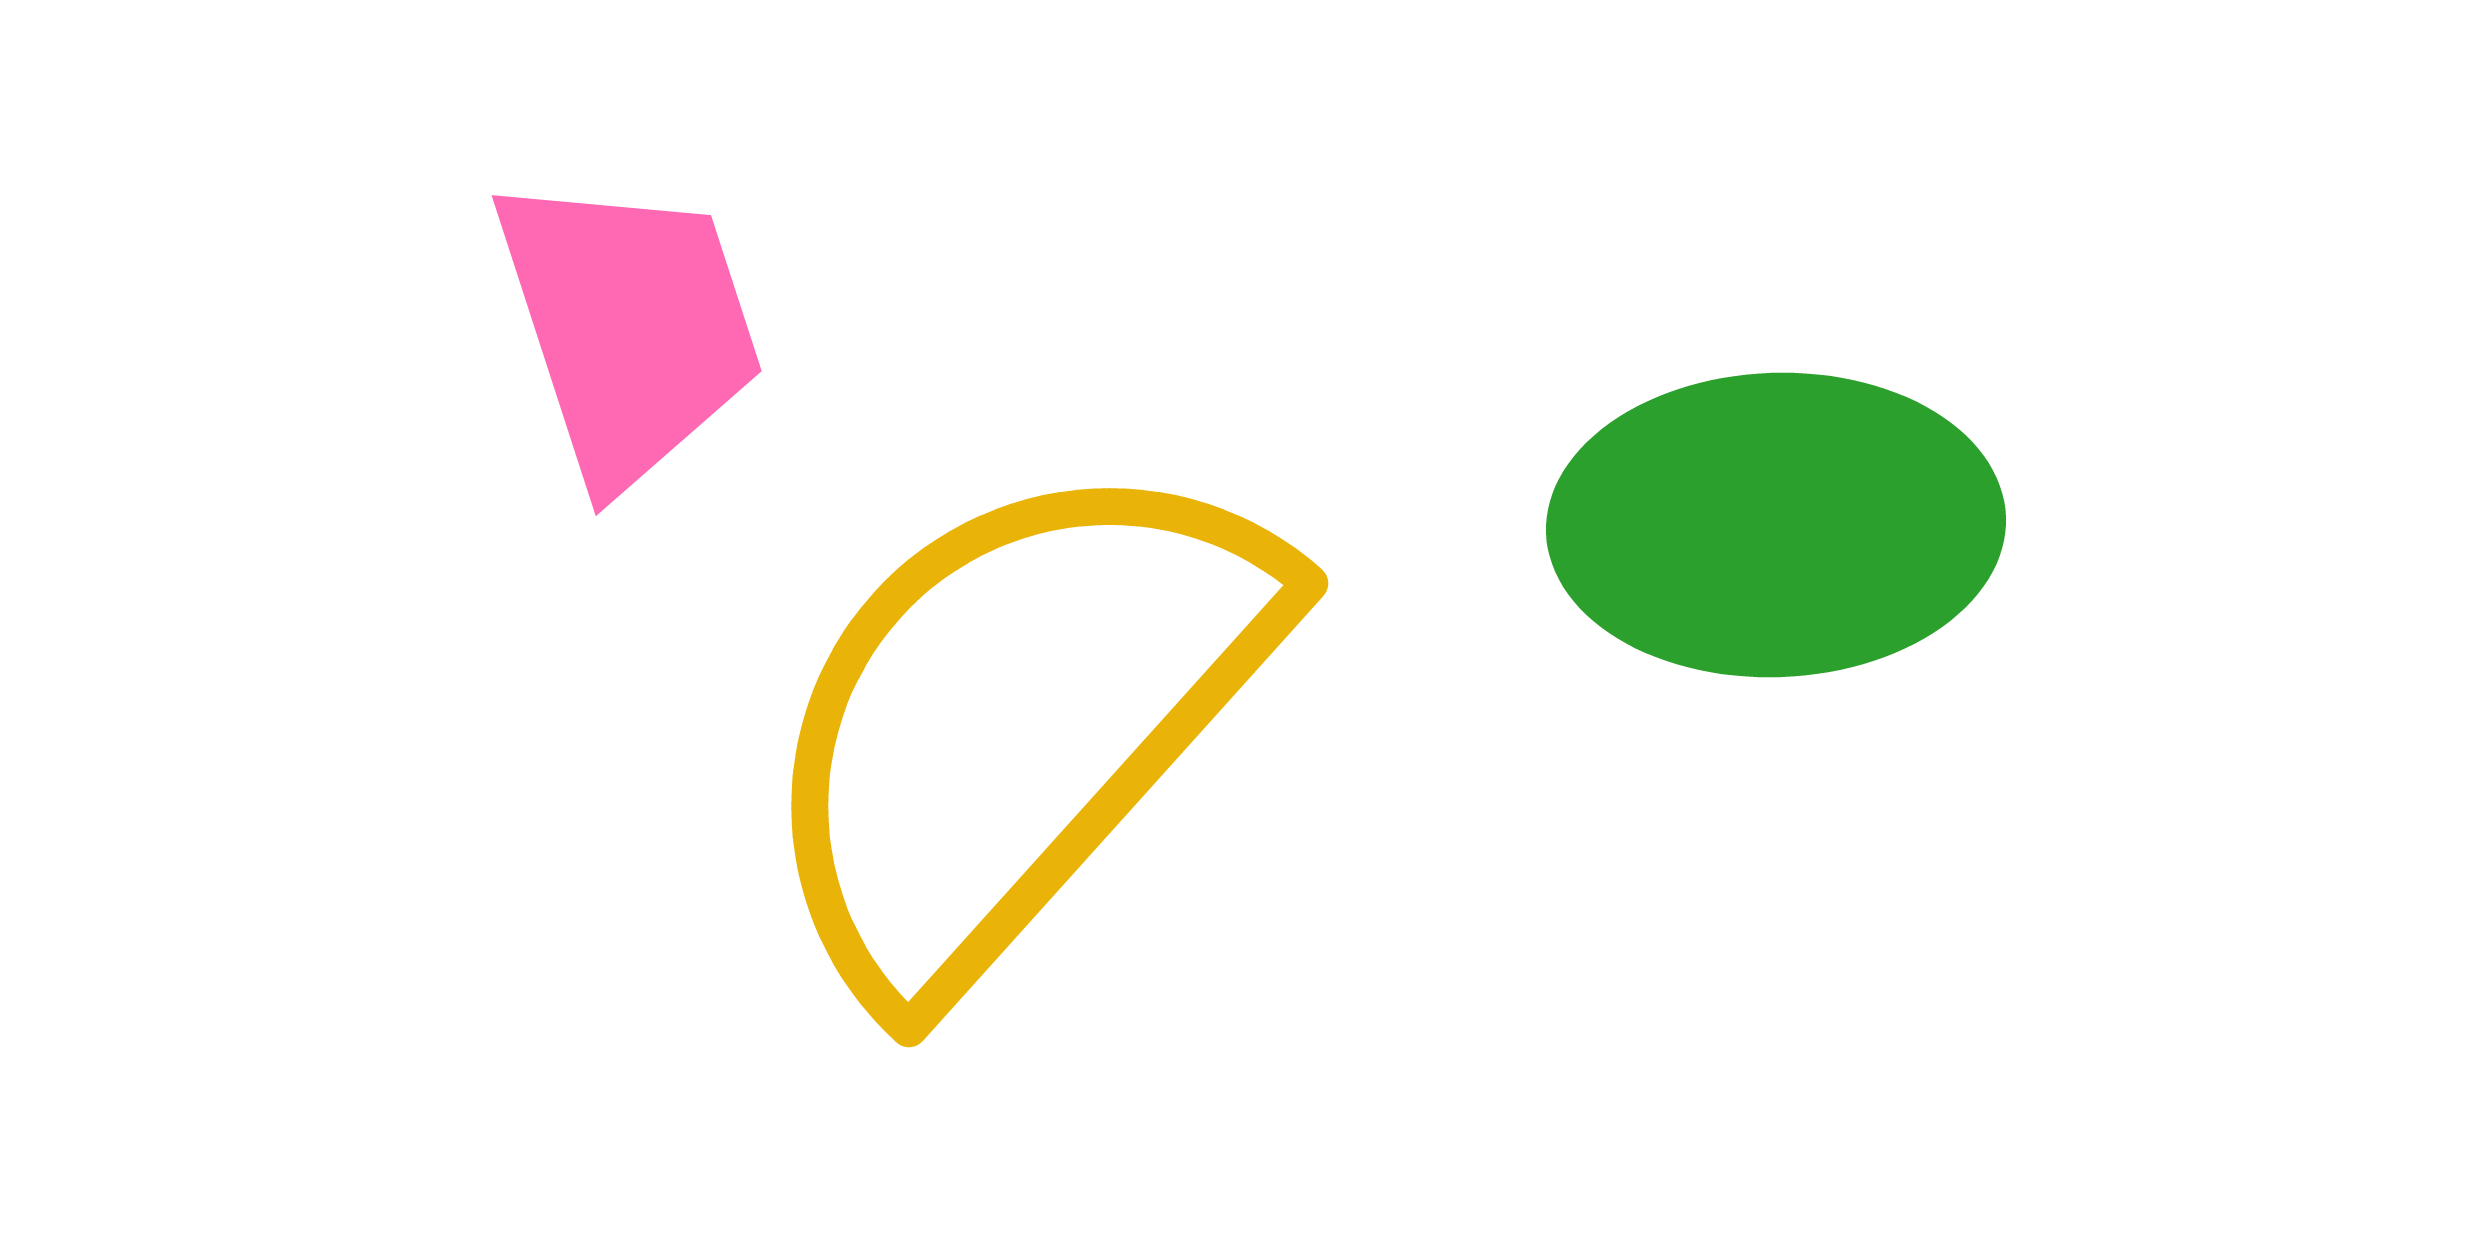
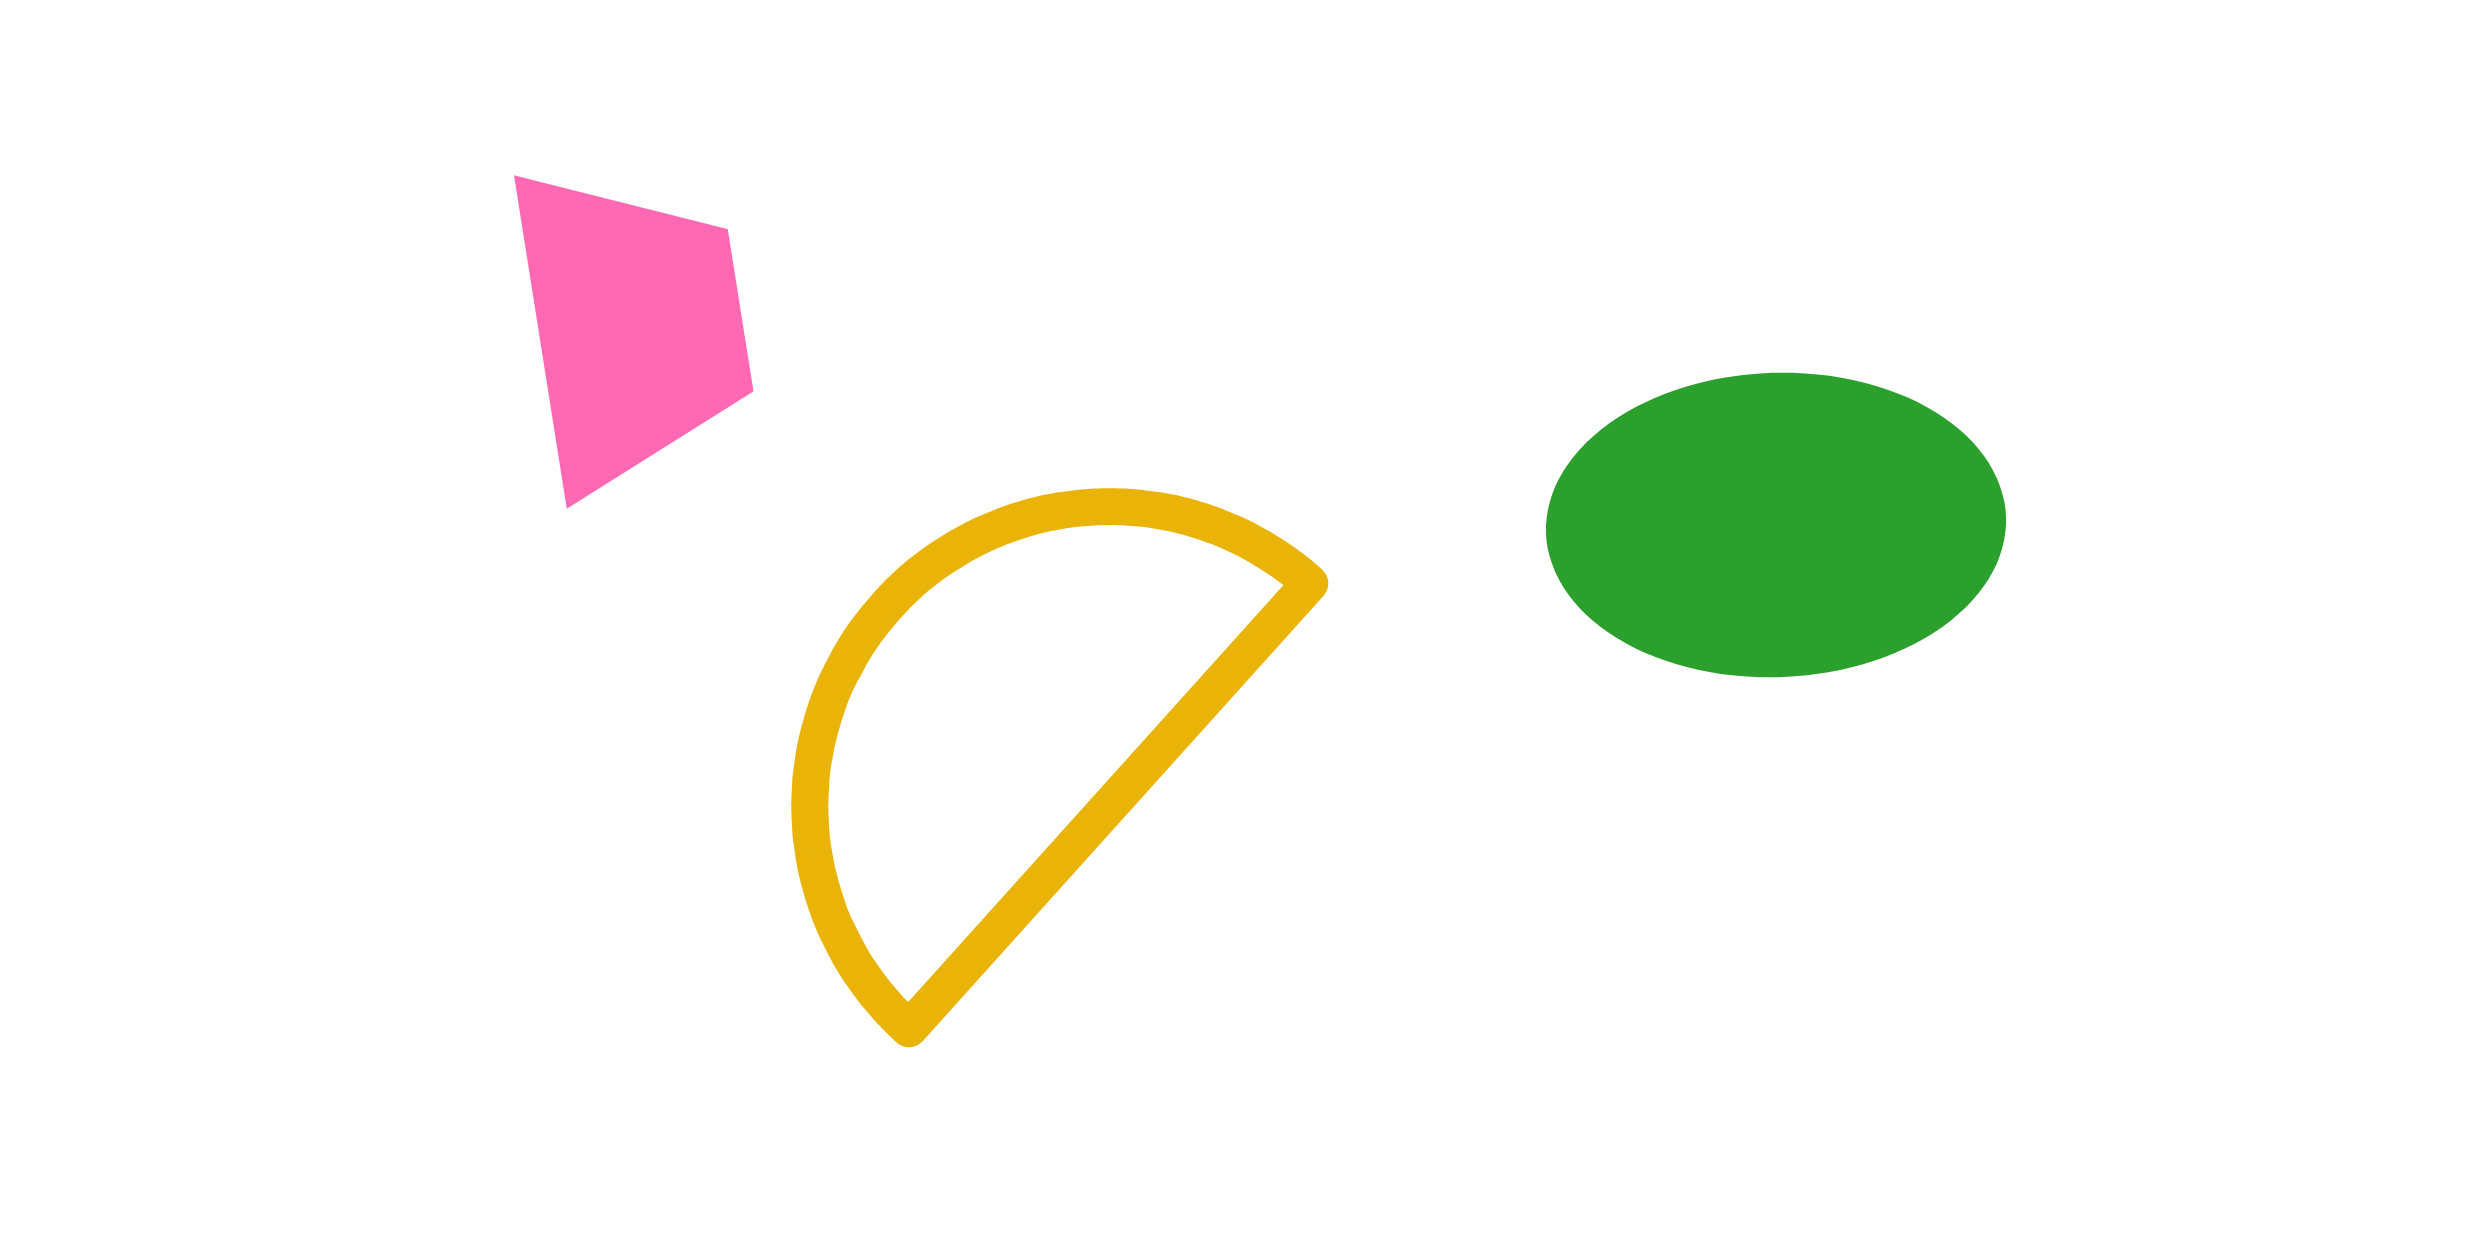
pink trapezoid: rotated 9 degrees clockwise
